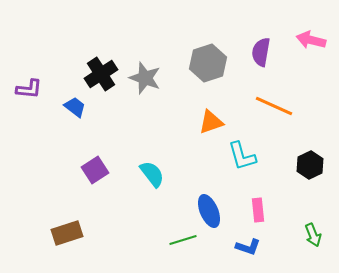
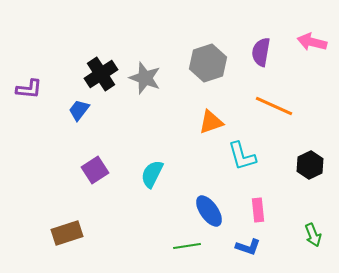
pink arrow: moved 1 px right, 2 px down
blue trapezoid: moved 4 px right, 3 px down; rotated 90 degrees counterclockwise
cyan semicircle: rotated 116 degrees counterclockwise
blue ellipse: rotated 12 degrees counterclockwise
green line: moved 4 px right, 6 px down; rotated 8 degrees clockwise
